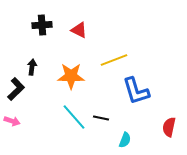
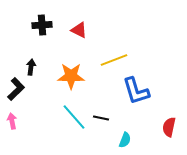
black arrow: moved 1 px left
pink arrow: rotated 119 degrees counterclockwise
